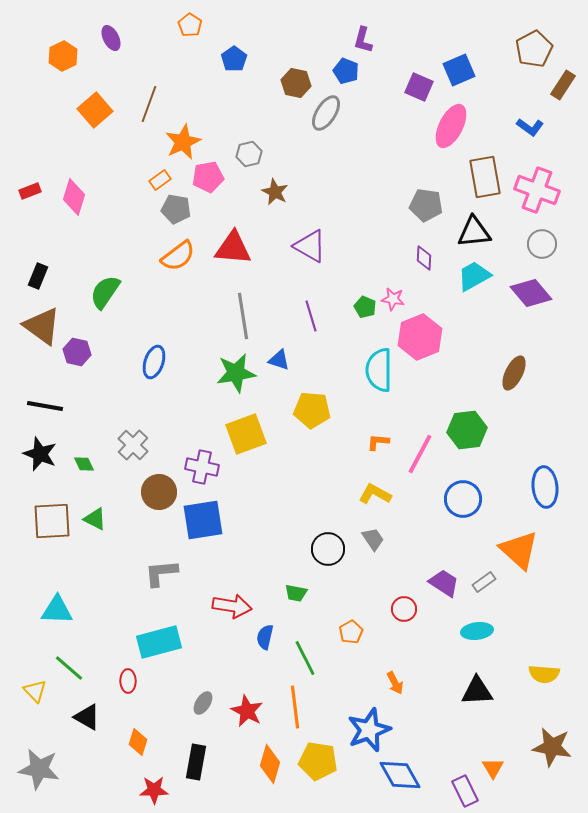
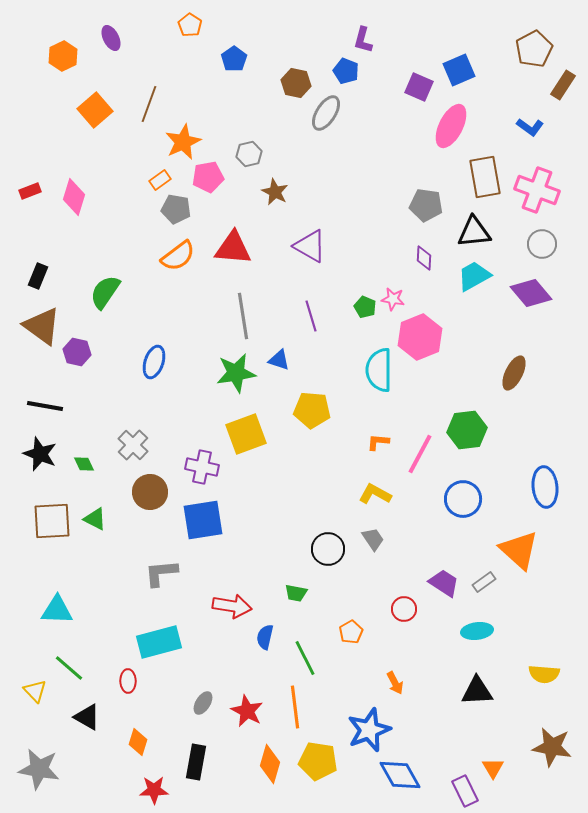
brown circle at (159, 492): moved 9 px left
